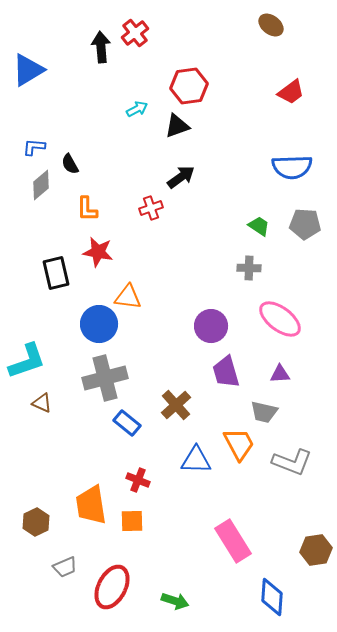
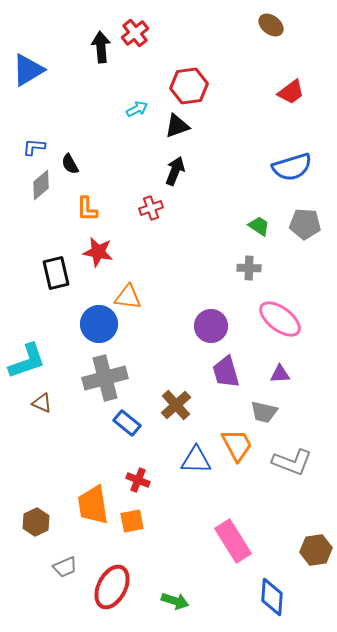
blue semicircle at (292, 167): rotated 15 degrees counterclockwise
black arrow at (181, 177): moved 6 px left, 6 px up; rotated 32 degrees counterclockwise
orange trapezoid at (239, 444): moved 2 px left, 1 px down
orange trapezoid at (91, 505): moved 2 px right
orange square at (132, 521): rotated 10 degrees counterclockwise
